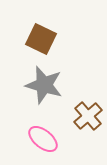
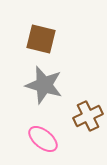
brown square: rotated 12 degrees counterclockwise
brown cross: rotated 16 degrees clockwise
